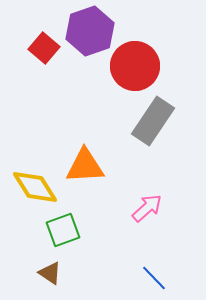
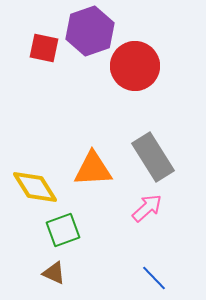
red square: rotated 28 degrees counterclockwise
gray rectangle: moved 36 px down; rotated 66 degrees counterclockwise
orange triangle: moved 8 px right, 3 px down
brown triangle: moved 4 px right; rotated 10 degrees counterclockwise
